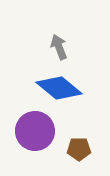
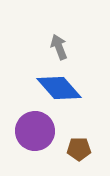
blue diamond: rotated 9 degrees clockwise
